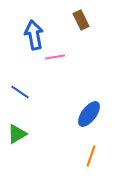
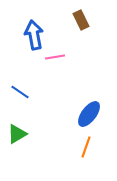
orange line: moved 5 px left, 9 px up
